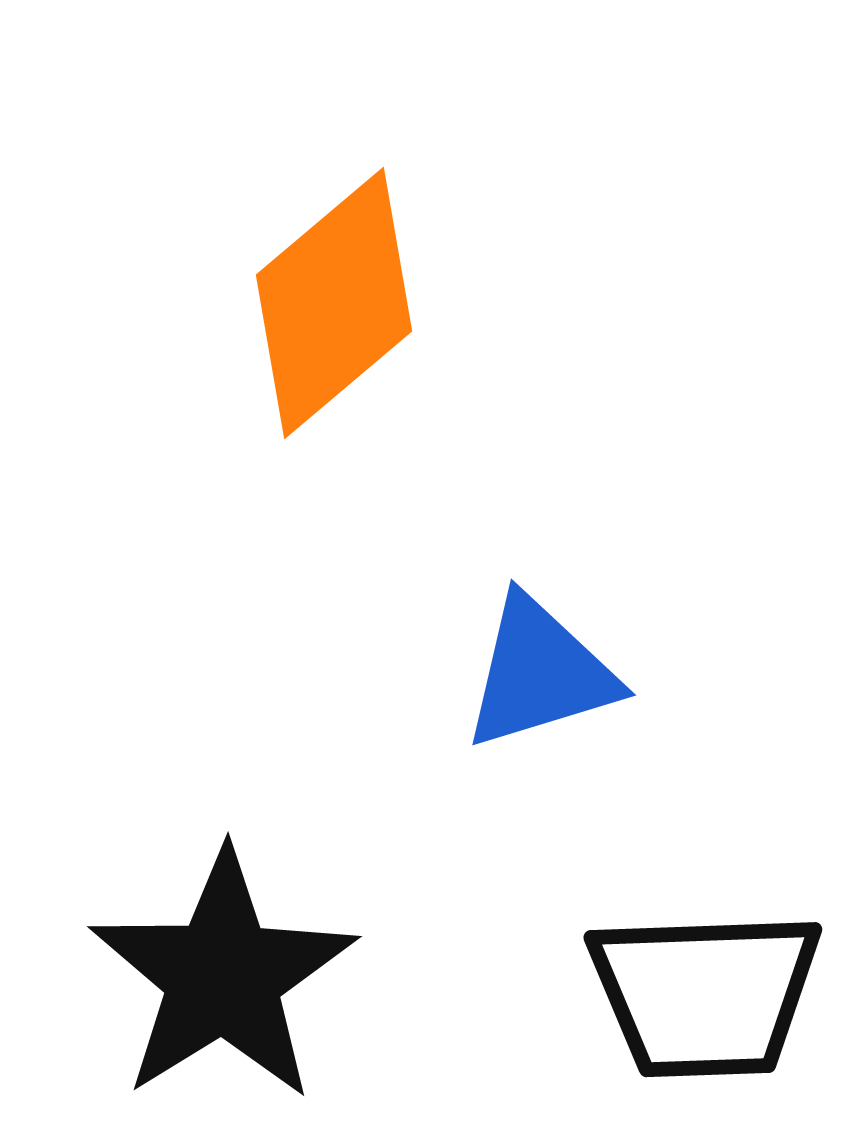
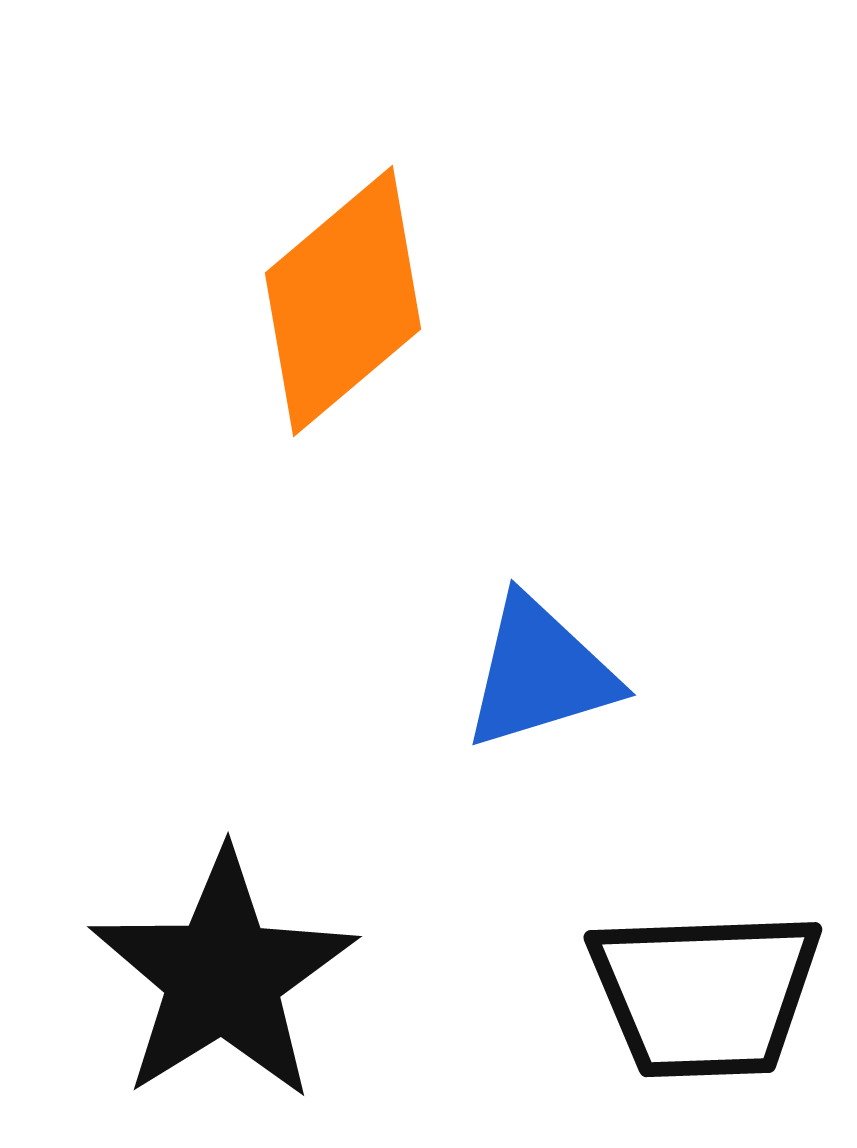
orange diamond: moved 9 px right, 2 px up
